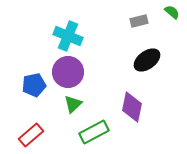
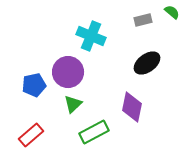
gray rectangle: moved 4 px right, 1 px up
cyan cross: moved 23 px right
black ellipse: moved 3 px down
